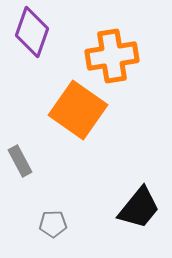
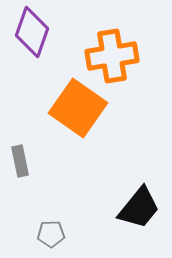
orange square: moved 2 px up
gray rectangle: rotated 16 degrees clockwise
gray pentagon: moved 2 px left, 10 px down
